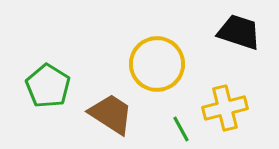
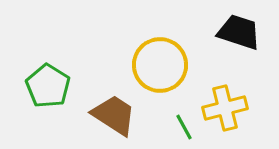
yellow circle: moved 3 px right, 1 px down
brown trapezoid: moved 3 px right, 1 px down
green line: moved 3 px right, 2 px up
